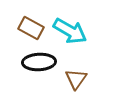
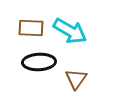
brown rectangle: rotated 25 degrees counterclockwise
